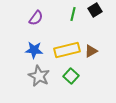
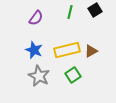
green line: moved 3 px left, 2 px up
blue star: rotated 18 degrees clockwise
green square: moved 2 px right, 1 px up; rotated 14 degrees clockwise
